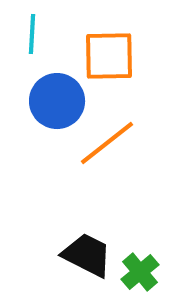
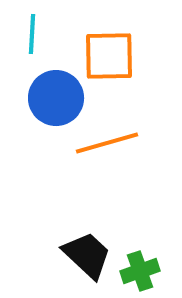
blue circle: moved 1 px left, 3 px up
orange line: rotated 22 degrees clockwise
black trapezoid: rotated 16 degrees clockwise
green cross: moved 1 px up; rotated 21 degrees clockwise
